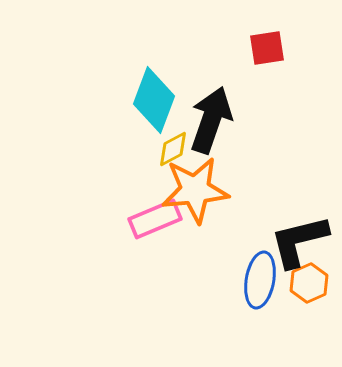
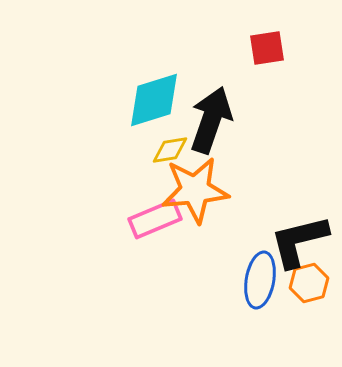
cyan diamond: rotated 52 degrees clockwise
yellow diamond: moved 3 px left, 1 px down; rotated 18 degrees clockwise
orange hexagon: rotated 9 degrees clockwise
